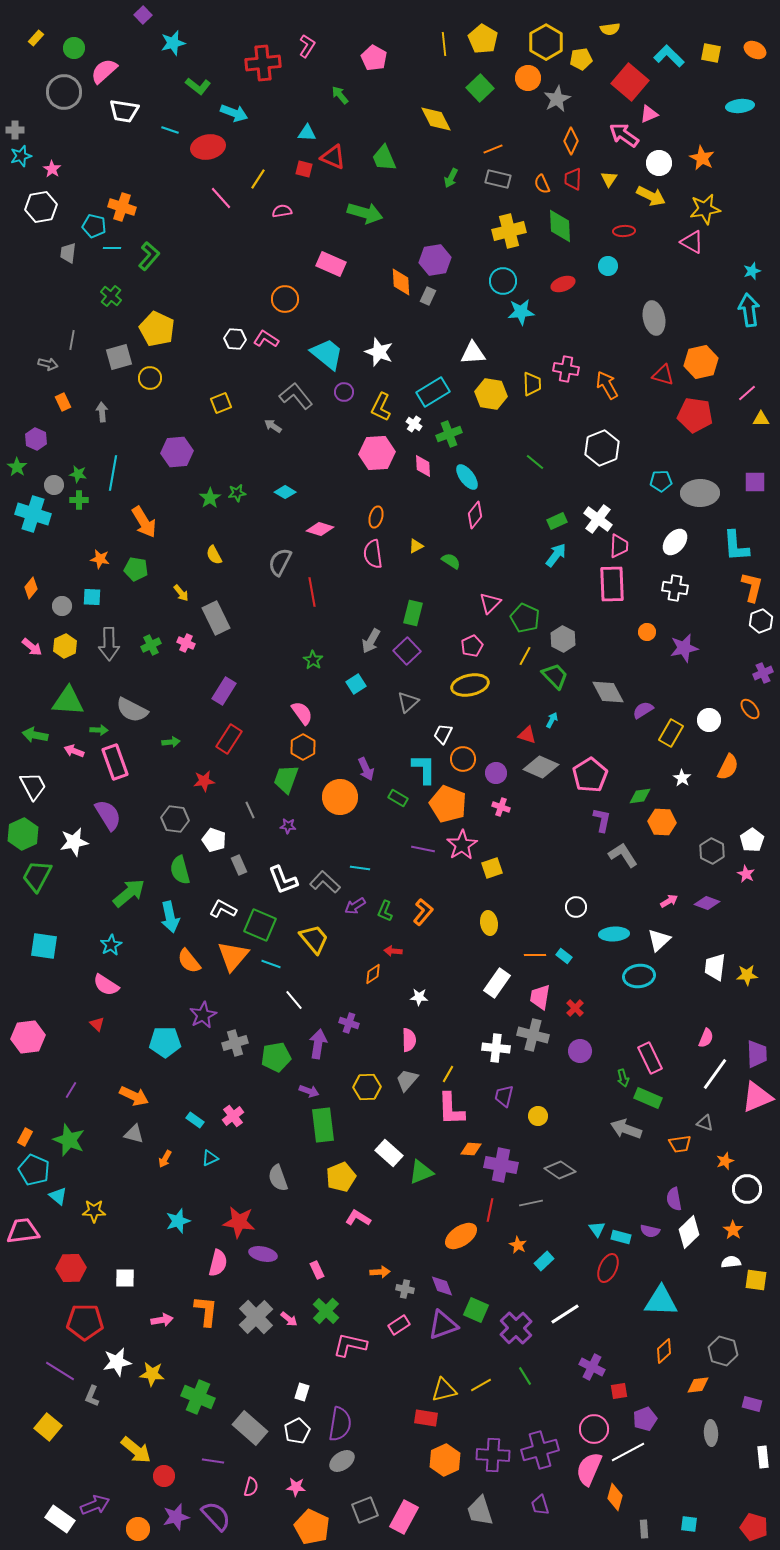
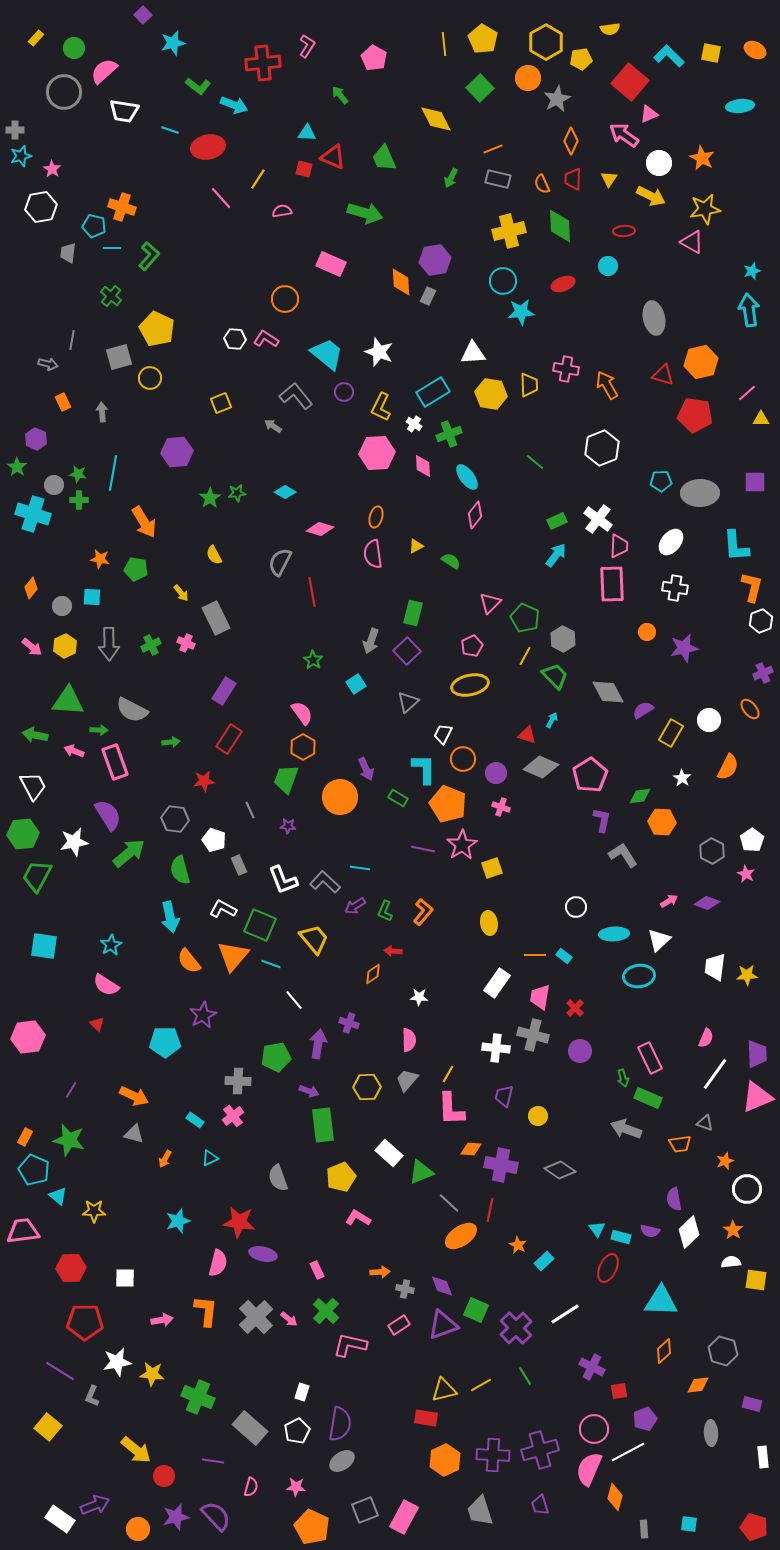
cyan arrow at (234, 113): moved 8 px up
yellow trapezoid at (532, 384): moved 3 px left, 1 px down
white ellipse at (675, 542): moved 4 px left
gray arrow at (371, 641): rotated 10 degrees counterclockwise
green hexagon at (23, 834): rotated 20 degrees clockwise
green arrow at (129, 893): moved 40 px up
gray cross at (235, 1043): moved 3 px right, 38 px down; rotated 20 degrees clockwise
green star at (69, 1140): rotated 8 degrees counterclockwise
gray line at (531, 1203): moved 82 px left; rotated 55 degrees clockwise
